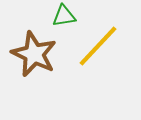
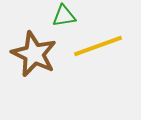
yellow line: rotated 27 degrees clockwise
